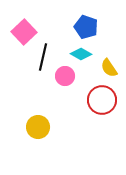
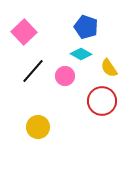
black line: moved 10 px left, 14 px down; rotated 28 degrees clockwise
red circle: moved 1 px down
